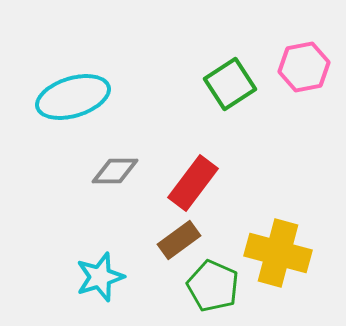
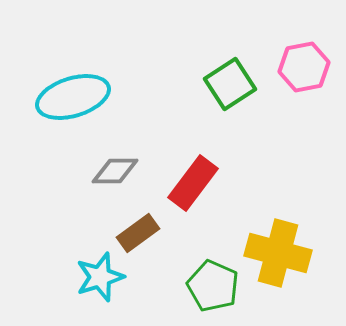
brown rectangle: moved 41 px left, 7 px up
